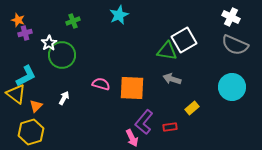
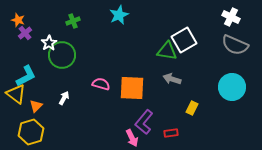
purple cross: rotated 24 degrees counterclockwise
yellow rectangle: rotated 24 degrees counterclockwise
red rectangle: moved 1 px right, 6 px down
